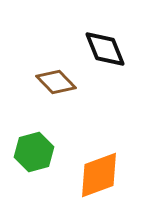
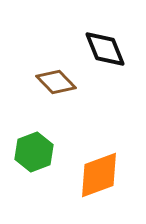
green hexagon: rotated 6 degrees counterclockwise
